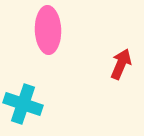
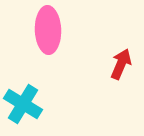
cyan cross: rotated 12 degrees clockwise
